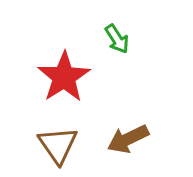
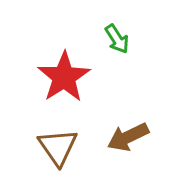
brown arrow: moved 2 px up
brown triangle: moved 2 px down
